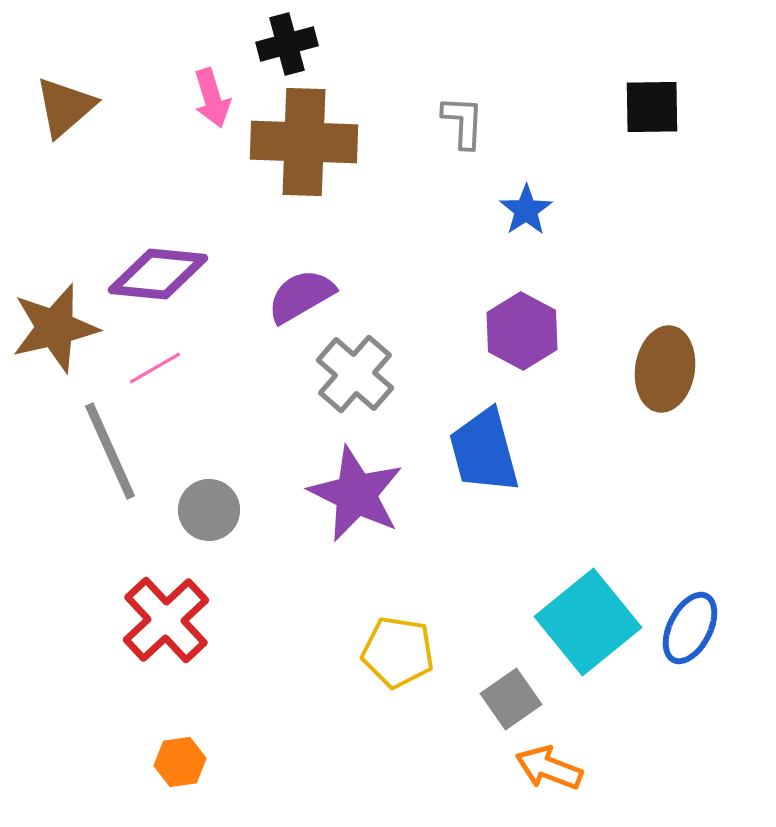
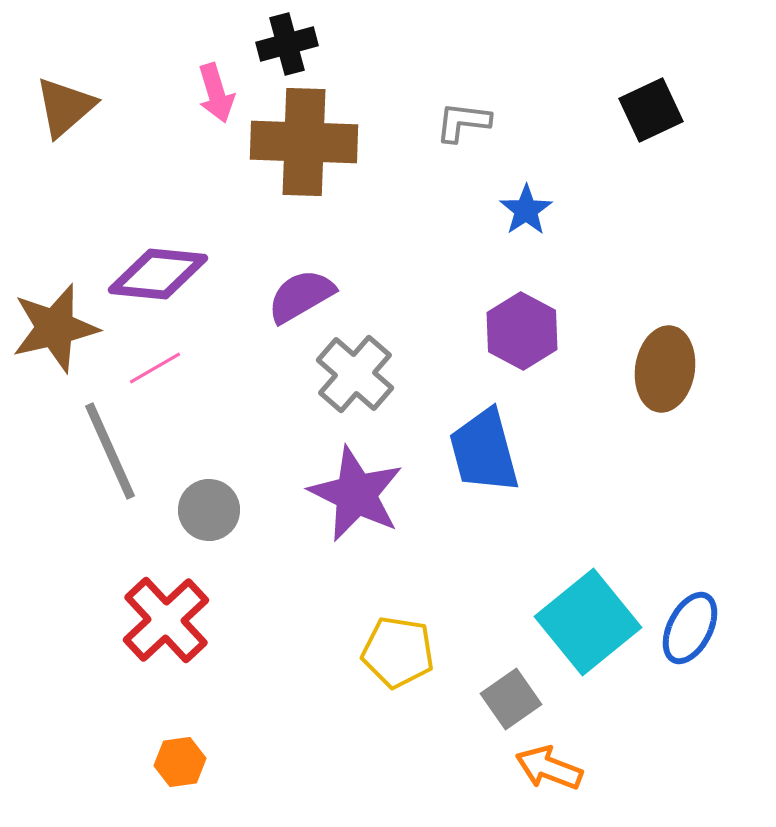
pink arrow: moved 4 px right, 5 px up
black square: moved 1 px left, 3 px down; rotated 24 degrees counterclockwise
gray L-shape: rotated 86 degrees counterclockwise
